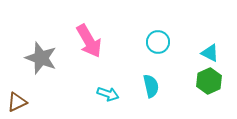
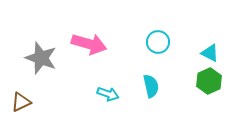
pink arrow: moved 3 px down; rotated 44 degrees counterclockwise
brown triangle: moved 4 px right
